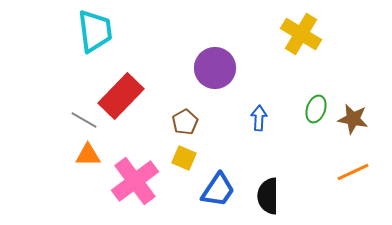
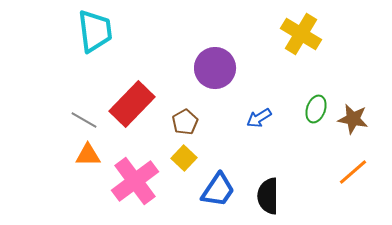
red rectangle: moved 11 px right, 8 px down
blue arrow: rotated 125 degrees counterclockwise
yellow square: rotated 20 degrees clockwise
orange line: rotated 16 degrees counterclockwise
